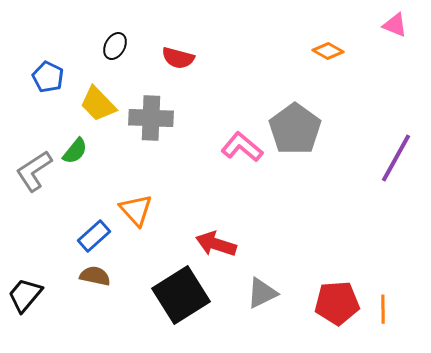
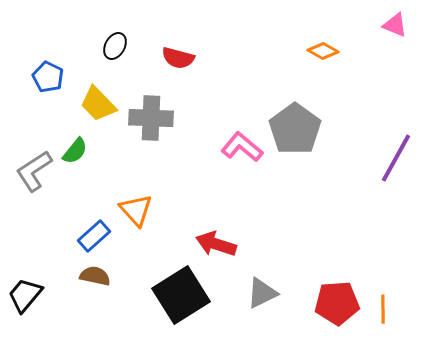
orange diamond: moved 5 px left
